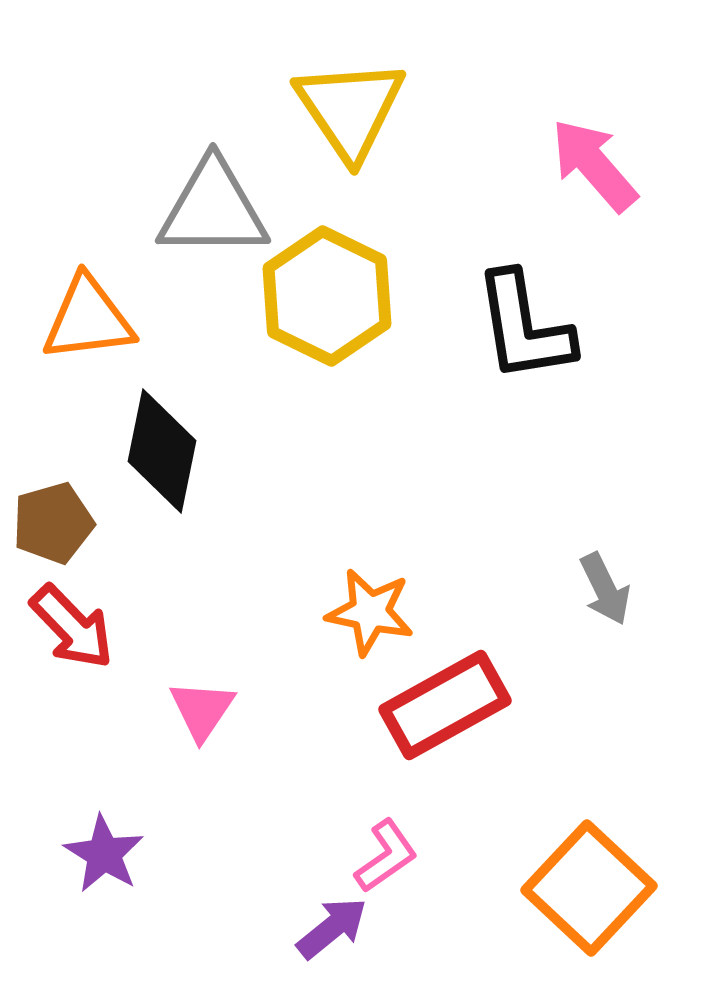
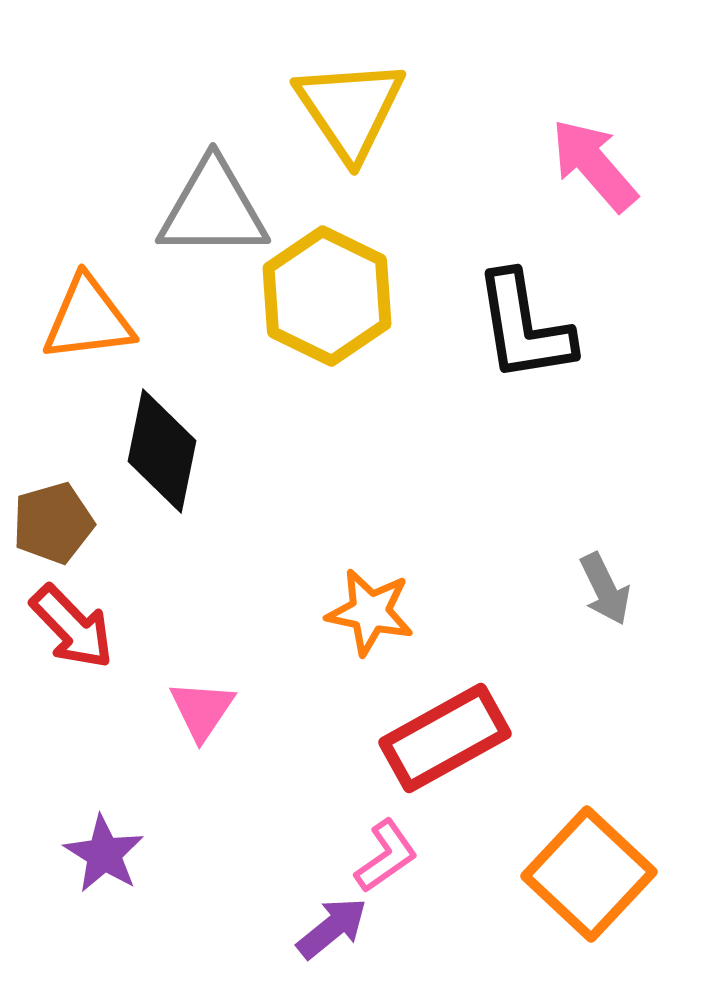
red rectangle: moved 33 px down
orange square: moved 14 px up
